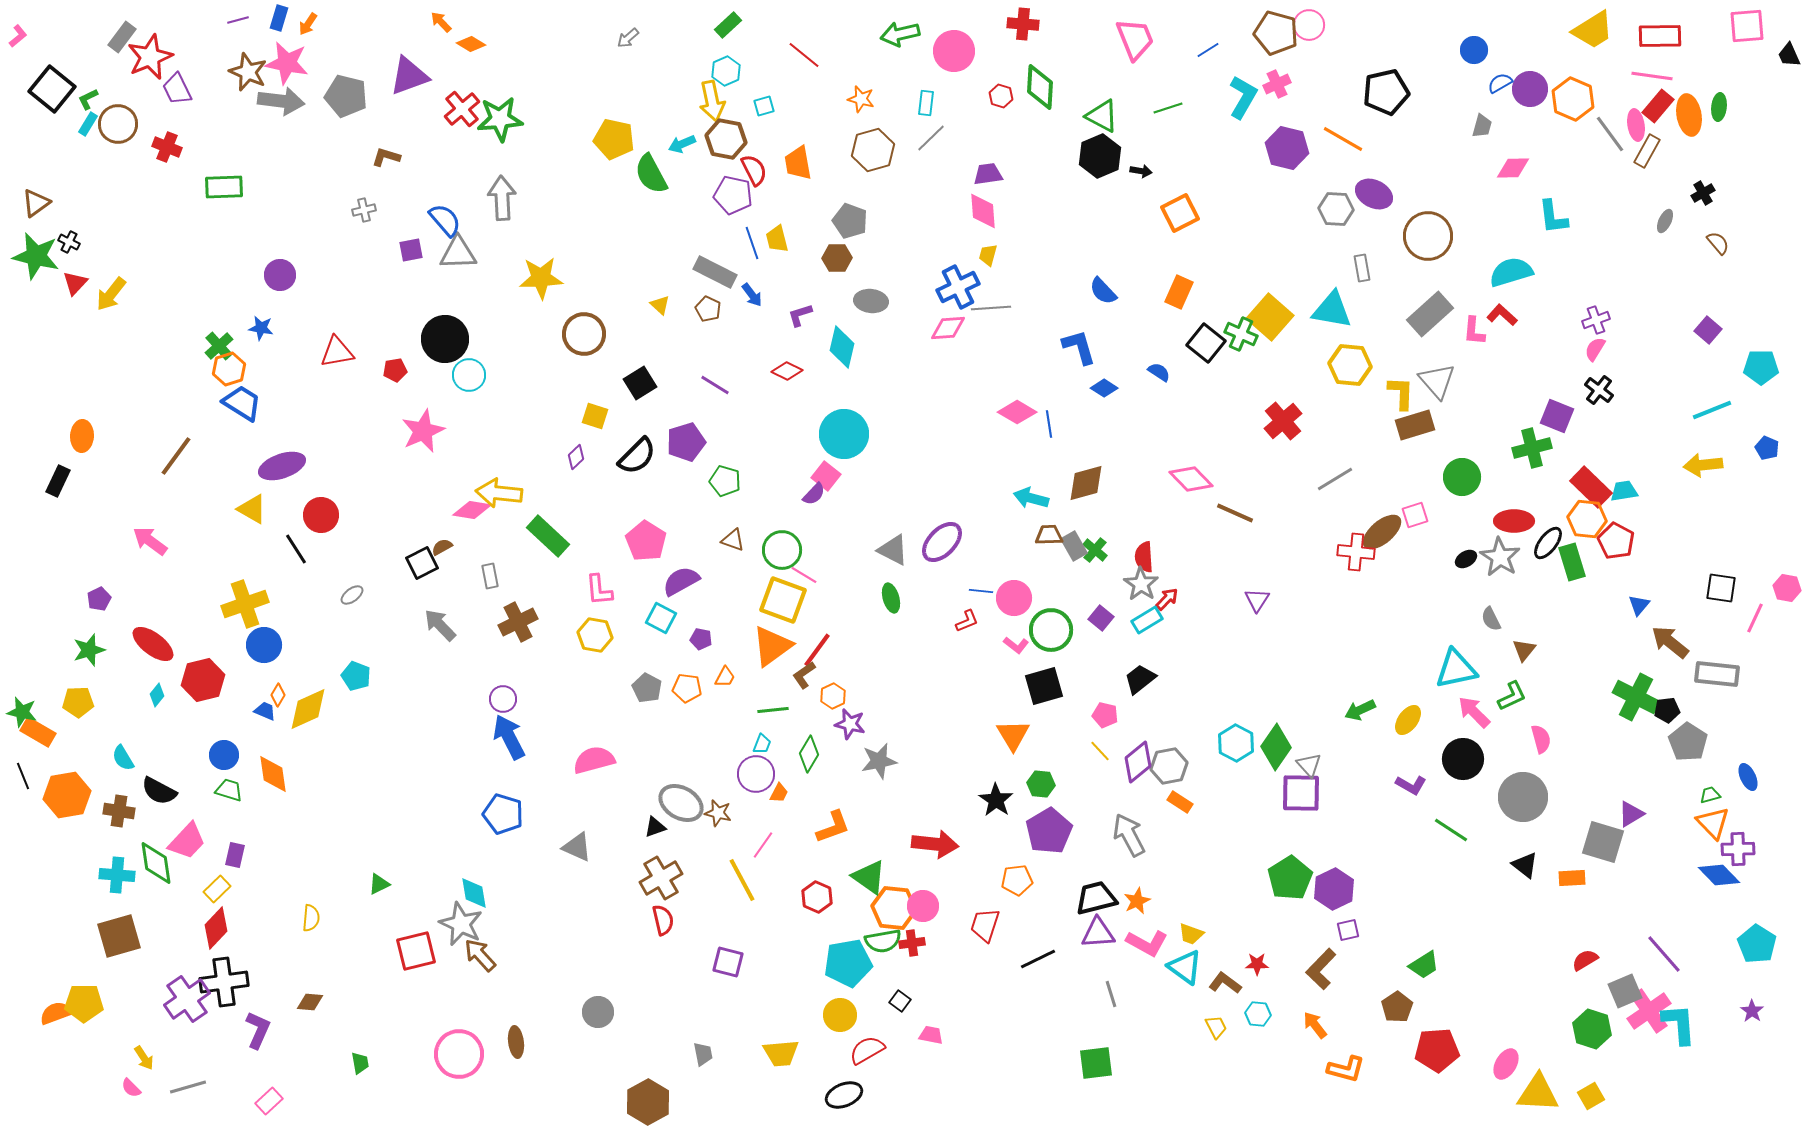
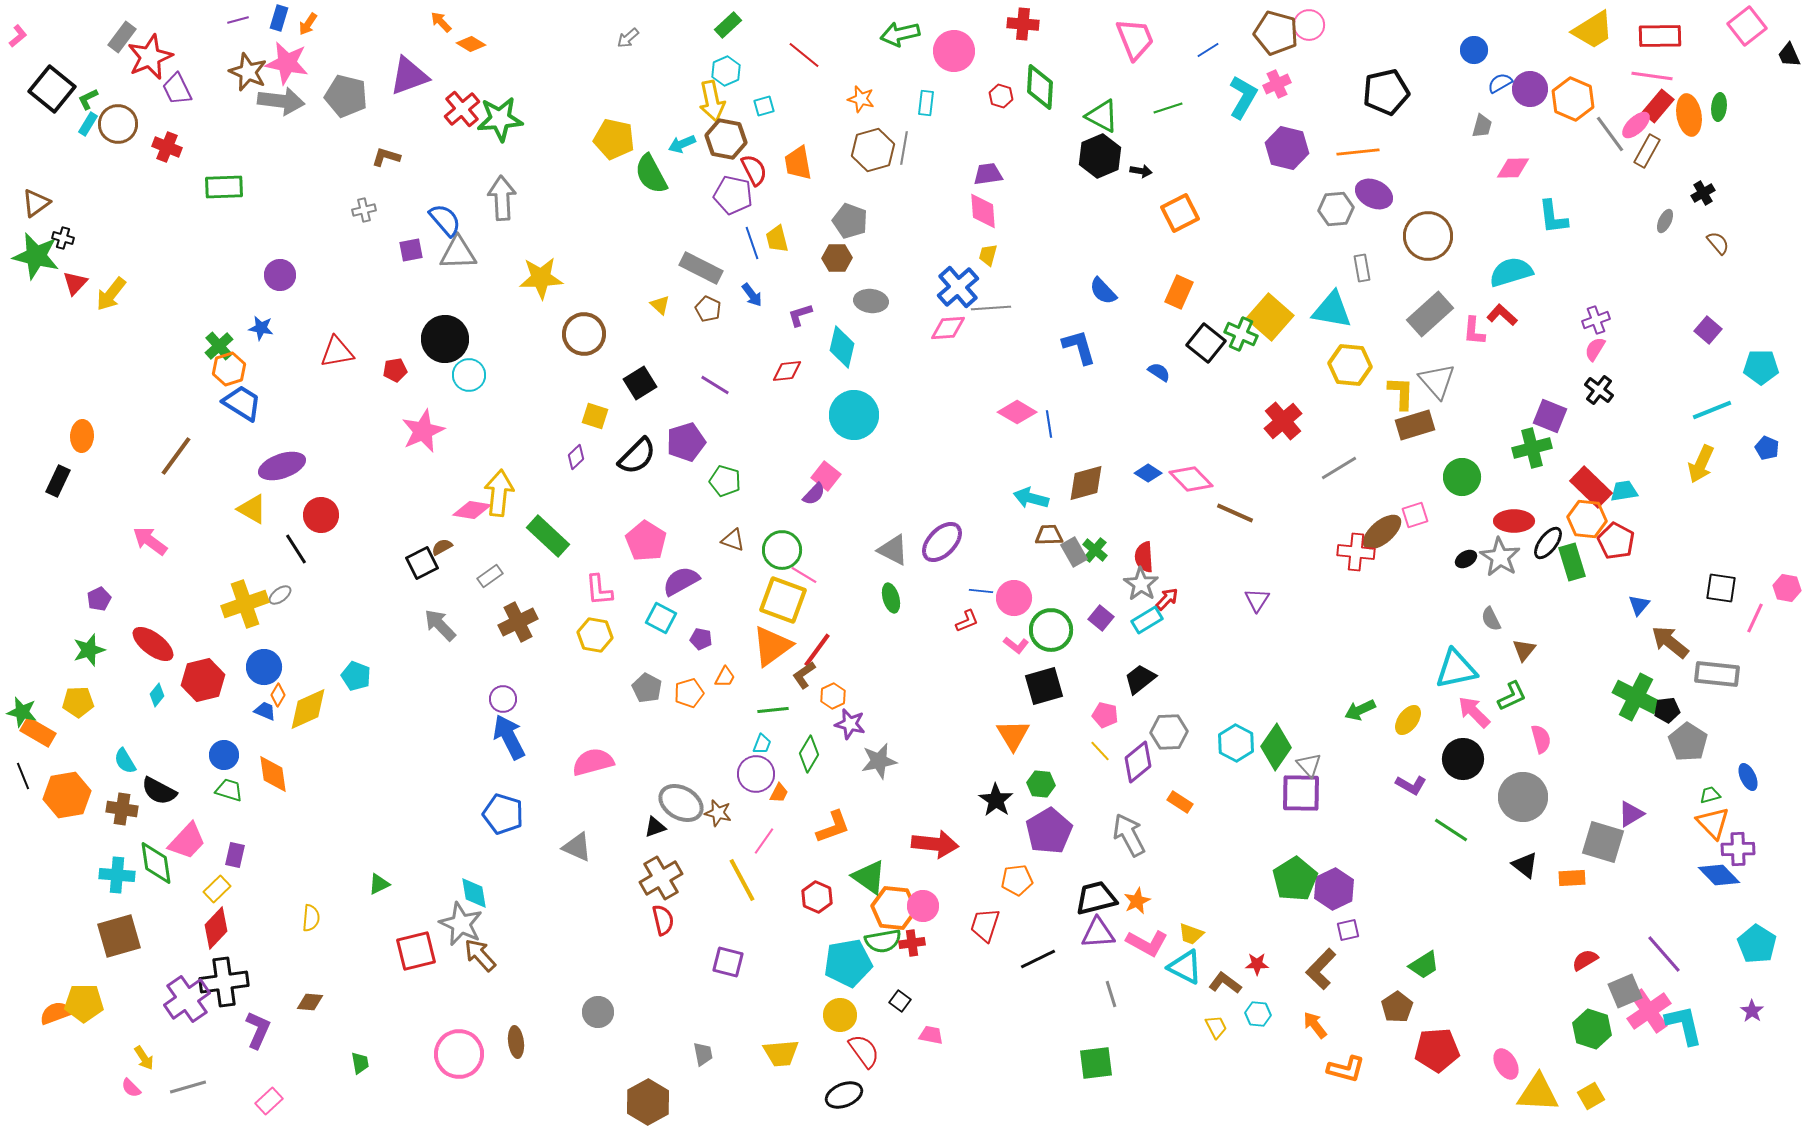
pink square at (1747, 26): rotated 33 degrees counterclockwise
pink ellipse at (1636, 125): rotated 56 degrees clockwise
gray line at (931, 138): moved 27 px left, 10 px down; rotated 36 degrees counterclockwise
orange line at (1343, 139): moved 15 px right, 13 px down; rotated 36 degrees counterclockwise
gray hexagon at (1336, 209): rotated 8 degrees counterclockwise
black cross at (69, 242): moved 6 px left, 4 px up; rotated 10 degrees counterclockwise
gray rectangle at (715, 272): moved 14 px left, 4 px up
blue cross at (958, 287): rotated 15 degrees counterclockwise
red diamond at (787, 371): rotated 32 degrees counterclockwise
blue diamond at (1104, 388): moved 44 px right, 85 px down
purple square at (1557, 416): moved 7 px left
cyan circle at (844, 434): moved 10 px right, 19 px up
yellow arrow at (1703, 465): moved 2 px left, 1 px up; rotated 60 degrees counterclockwise
gray line at (1335, 479): moved 4 px right, 11 px up
yellow arrow at (499, 493): rotated 90 degrees clockwise
gray rectangle at (1074, 546): moved 6 px down
gray rectangle at (490, 576): rotated 65 degrees clockwise
gray ellipse at (352, 595): moved 72 px left
blue circle at (264, 645): moved 22 px down
orange pentagon at (687, 688): moved 2 px right, 5 px down; rotated 24 degrees counterclockwise
cyan semicircle at (123, 758): moved 2 px right, 3 px down
pink semicircle at (594, 760): moved 1 px left, 2 px down
gray hexagon at (1169, 766): moved 34 px up; rotated 9 degrees clockwise
brown cross at (119, 811): moved 3 px right, 2 px up
pink line at (763, 845): moved 1 px right, 4 px up
green pentagon at (1290, 878): moved 5 px right, 1 px down
cyan triangle at (1185, 967): rotated 9 degrees counterclockwise
cyan L-shape at (1679, 1024): moved 5 px right, 1 px down; rotated 9 degrees counterclockwise
red semicircle at (867, 1050): moved 3 px left, 1 px down; rotated 84 degrees clockwise
pink ellipse at (1506, 1064): rotated 60 degrees counterclockwise
